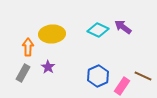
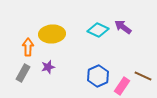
purple star: rotated 24 degrees clockwise
